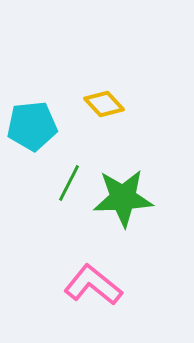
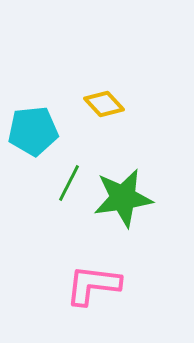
cyan pentagon: moved 1 px right, 5 px down
green star: rotated 6 degrees counterclockwise
pink L-shape: rotated 32 degrees counterclockwise
